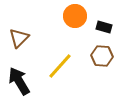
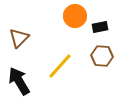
black rectangle: moved 4 px left; rotated 28 degrees counterclockwise
